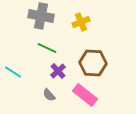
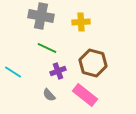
yellow cross: rotated 18 degrees clockwise
brown hexagon: rotated 12 degrees clockwise
purple cross: rotated 21 degrees clockwise
